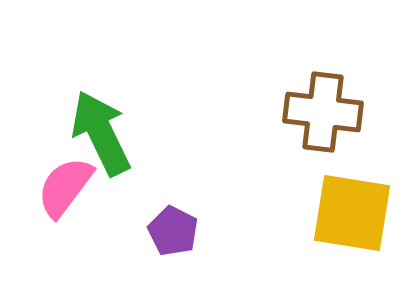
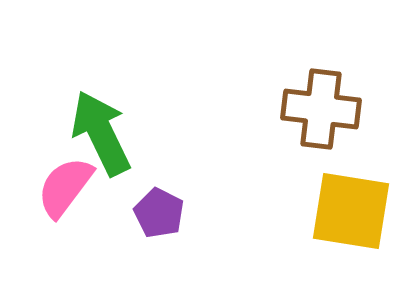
brown cross: moved 2 px left, 3 px up
yellow square: moved 1 px left, 2 px up
purple pentagon: moved 14 px left, 18 px up
